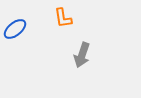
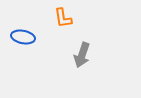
blue ellipse: moved 8 px right, 8 px down; rotated 50 degrees clockwise
